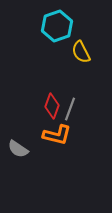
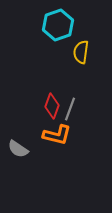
cyan hexagon: moved 1 px right, 1 px up
yellow semicircle: rotated 35 degrees clockwise
